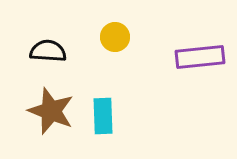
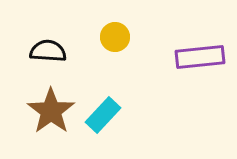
brown star: rotated 15 degrees clockwise
cyan rectangle: moved 1 px up; rotated 45 degrees clockwise
